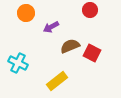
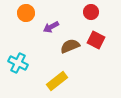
red circle: moved 1 px right, 2 px down
red square: moved 4 px right, 13 px up
